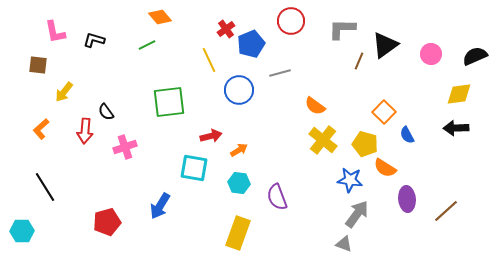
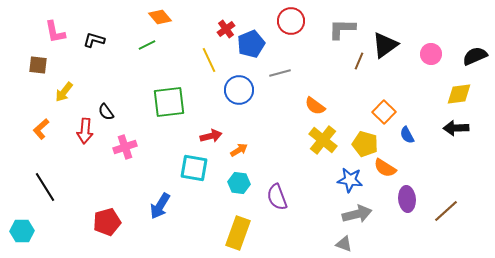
gray arrow at (357, 214): rotated 40 degrees clockwise
